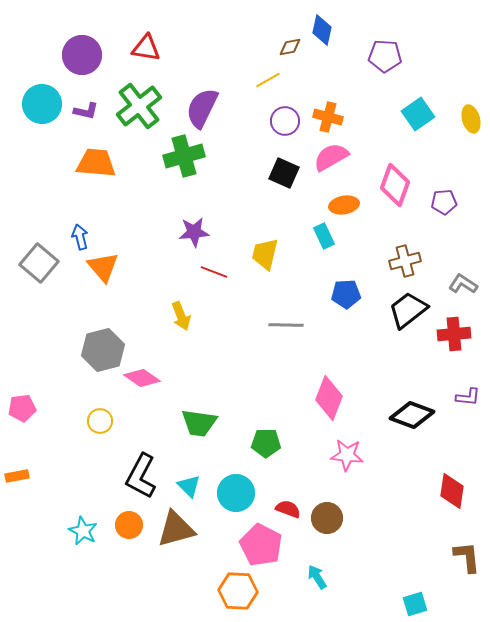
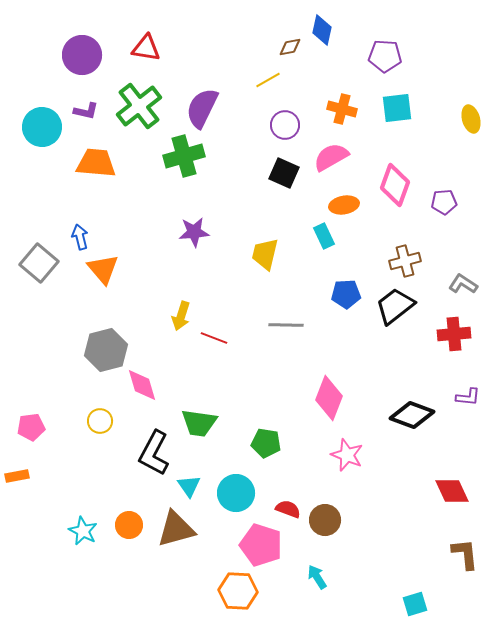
cyan circle at (42, 104): moved 23 px down
cyan square at (418, 114): moved 21 px left, 6 px up; rotated 28 degrees clockwise
orange cross at (328, 117): moved 14 px right, 8 px up
purple circle at (285, 121): moved 4 px down
orange triangle at (103, 267): moved 2 px down
red line at (214, 272): moved 66 px down
black trapezoid at (408, 310): moved 13 px left, 4 px up
yellow arrow at (181, 316): rotated 40 degrees clockwise
gray hexagon at (103, 350): moved 3 px right
pink diamond at (142, 378): moved 7 px down; rotated 39 degrees clockwise
pink pentagon at (22, 408): moved 9 px right, 19 px down
green pentagon at (266, 443): rotated 8 degrees clockwise
pink star at (347, 455): rotated 16 degrees clockwise
black L-shape at (141, 476): moved 13 px right, 23 px up
cyan triangle at (189, 486): rotated 10 degrees clockwise
red diamond at (452, 491): rotated 33 degrees counterclockwise
brown circle at (327, 518): moved 2 px left, 2 px down
pink pentagon at (261, 545): rotated 9 degrees counterclockwise
brown L-shape at (467, 557): moved 2 px left, 3 px up
